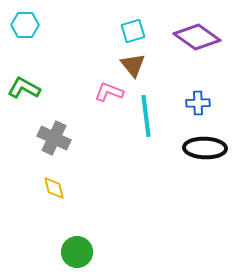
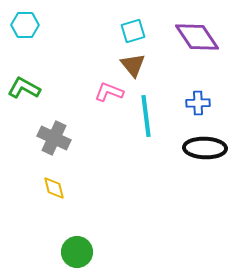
purple diamond: rotated 21 degrees clockwise
